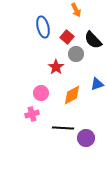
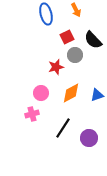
blue ellipse: moved 3 px right, 13 px up
red square: rotated 24 degrees clockwise
gray circle: moved 1 px left, 1 px down
red star: rotated 21 degrees clockwise
blue triangle: moved 11 px down
orange diamond: moved 1 px left, 2 px up
black line: rotated 60 degrees counterclockwise
purple circle: moved 3 px right
